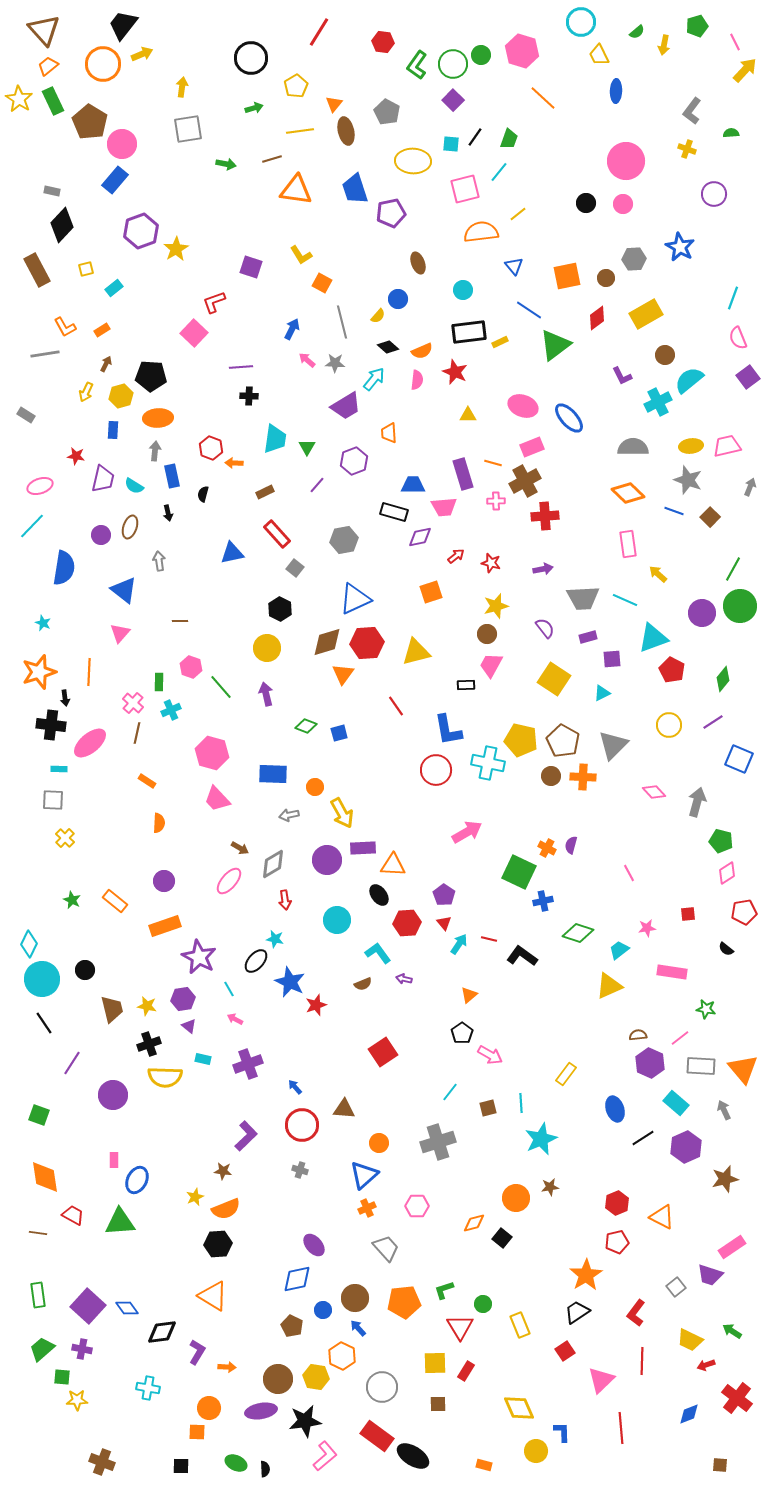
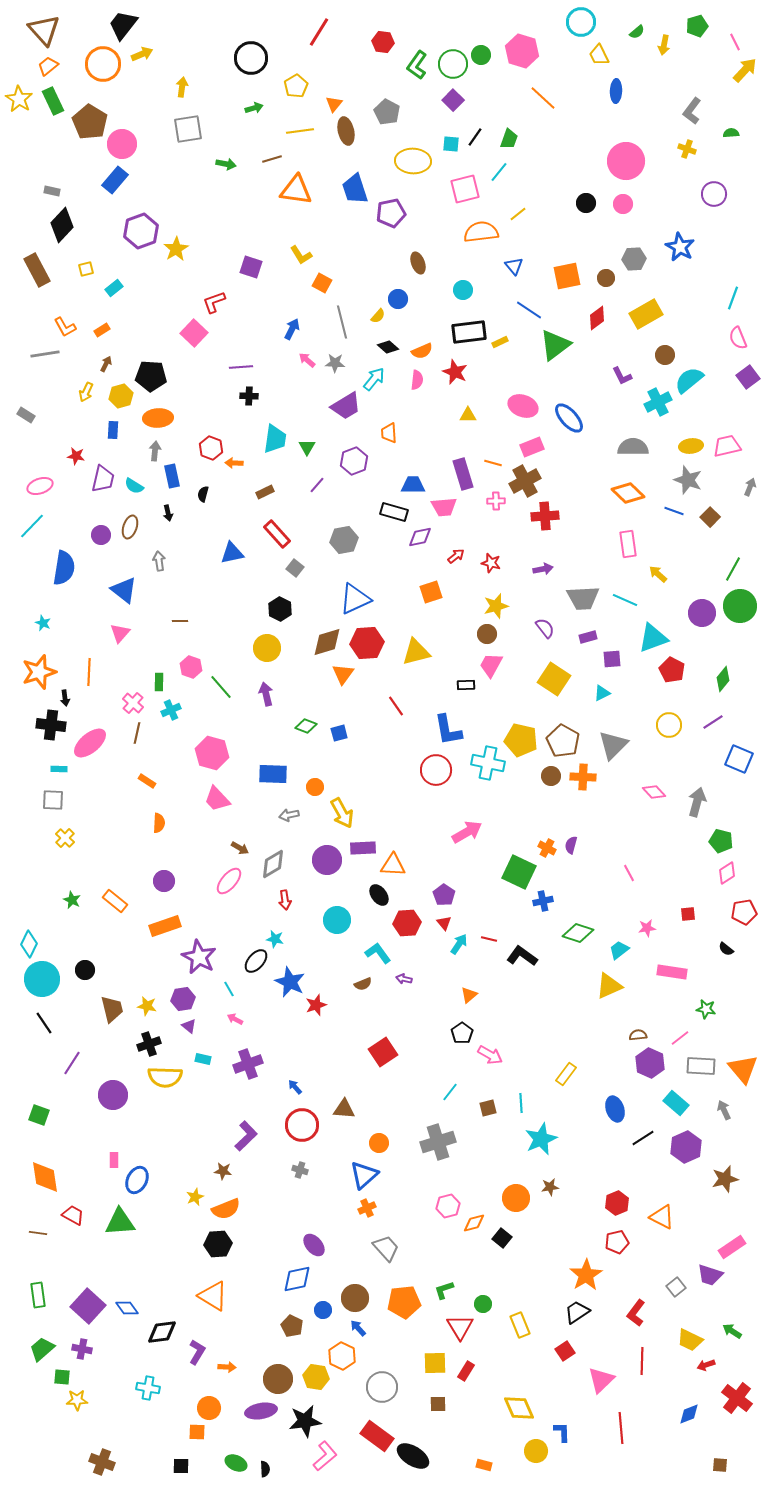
pink hexagon at (417, 1206): moved 31 px right; rotated 15 degrees counterclockwise
